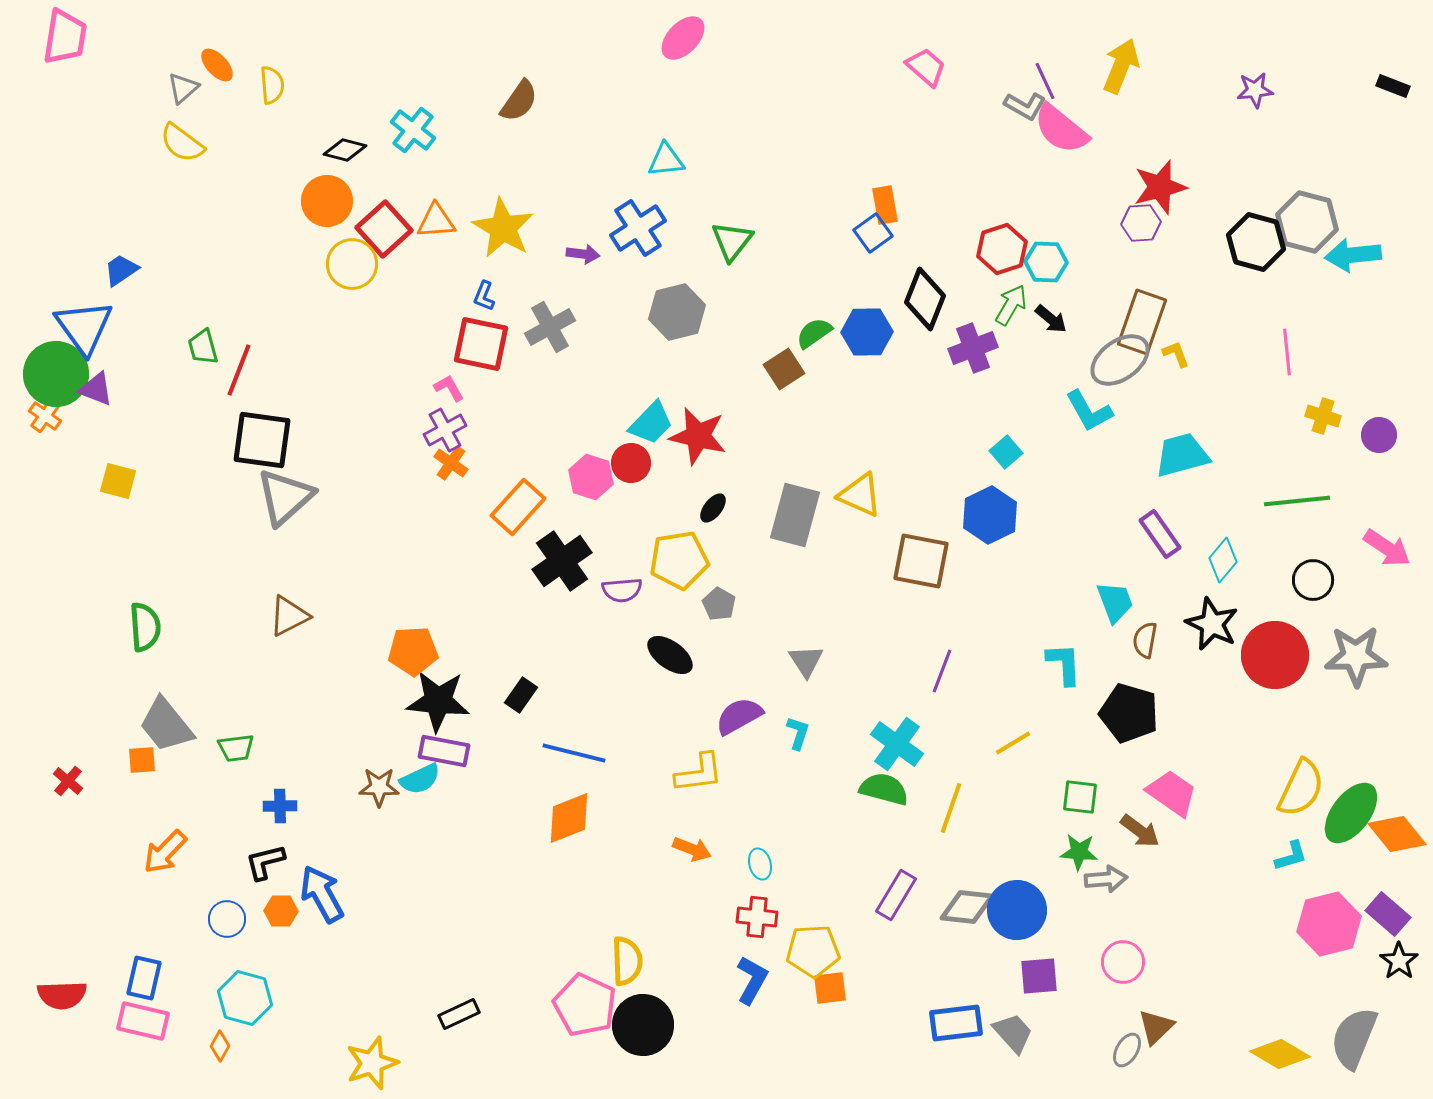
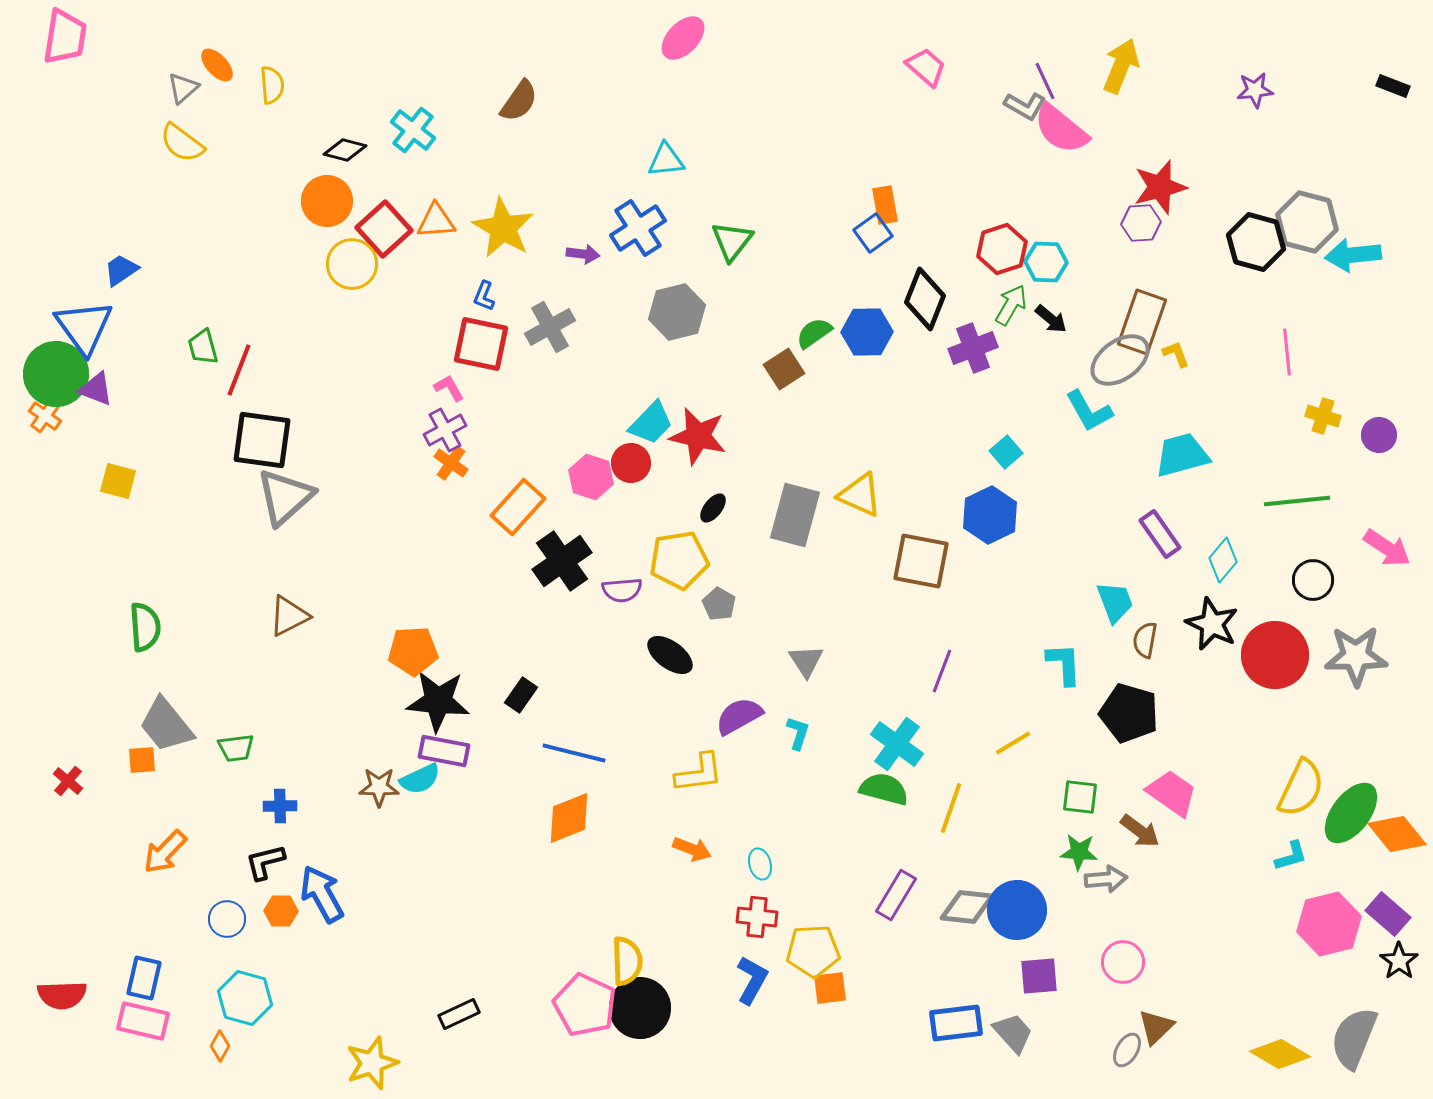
black circle at (643, 1025): moved 3 px left, 17 px up
